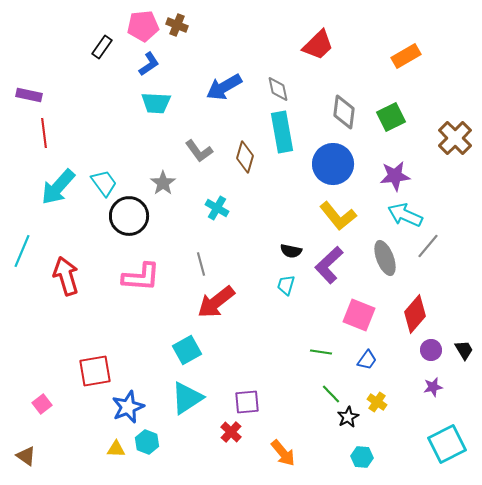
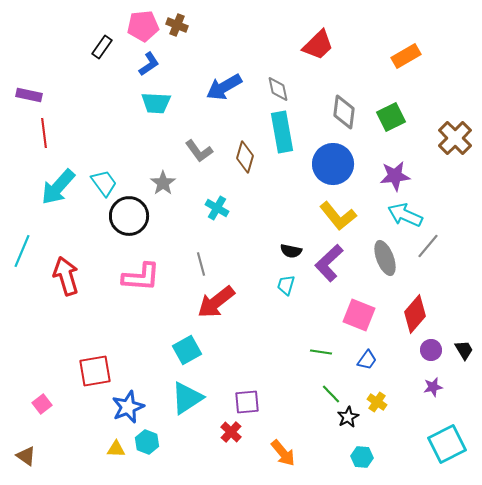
purple L-shape at (329, 265): moved 2 px up
